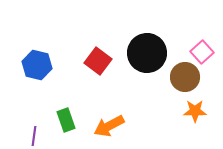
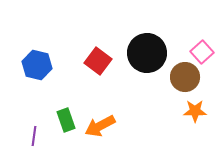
orange arrow: moved 9 px left
